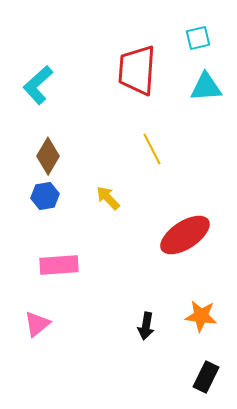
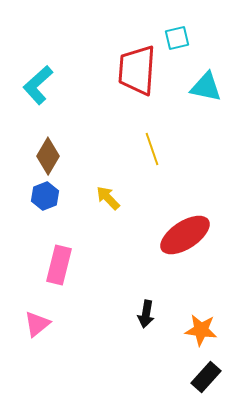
cyan square: moved 21 px left
cyan triangle: rotated 16 degrees clockwise
yellow line: rotated 8 degrees clockwise
blue hexagon: rotated 12 degrees counterclockwise
pink rectangle: rotated 72 degrees counterclockwise
orange star: moved 14 px down
black arrow: moved 12 px up
black rectangle: rotated 16 degrees clockwise
